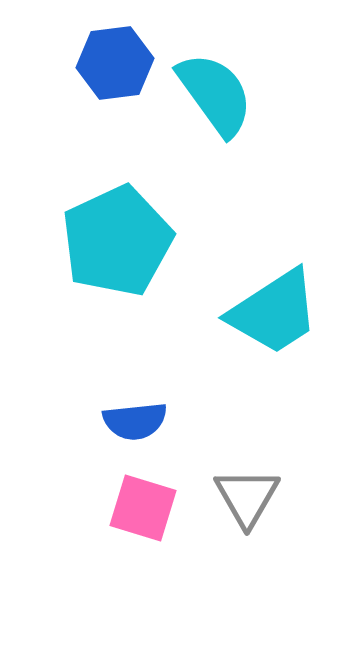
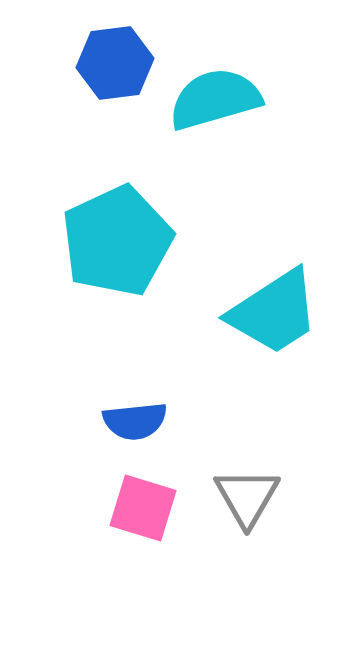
cyan semicircle: moved 5 px down; rotated 70 degrees counterclockwise
